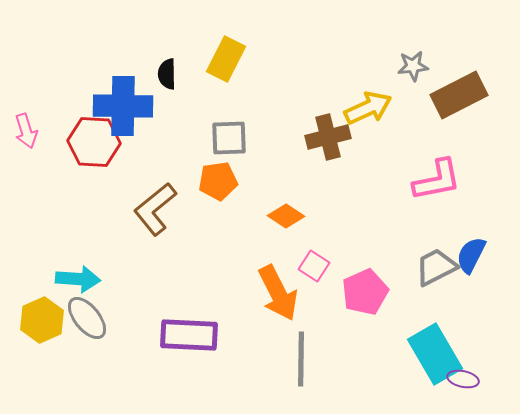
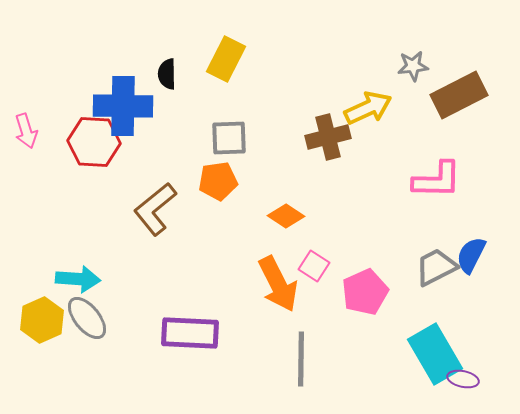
pink L-shape: rotated 12 degrees clockwise
orange arrow: moved 9 px up
purple rectangle: moved 1 px right, 2 px up
